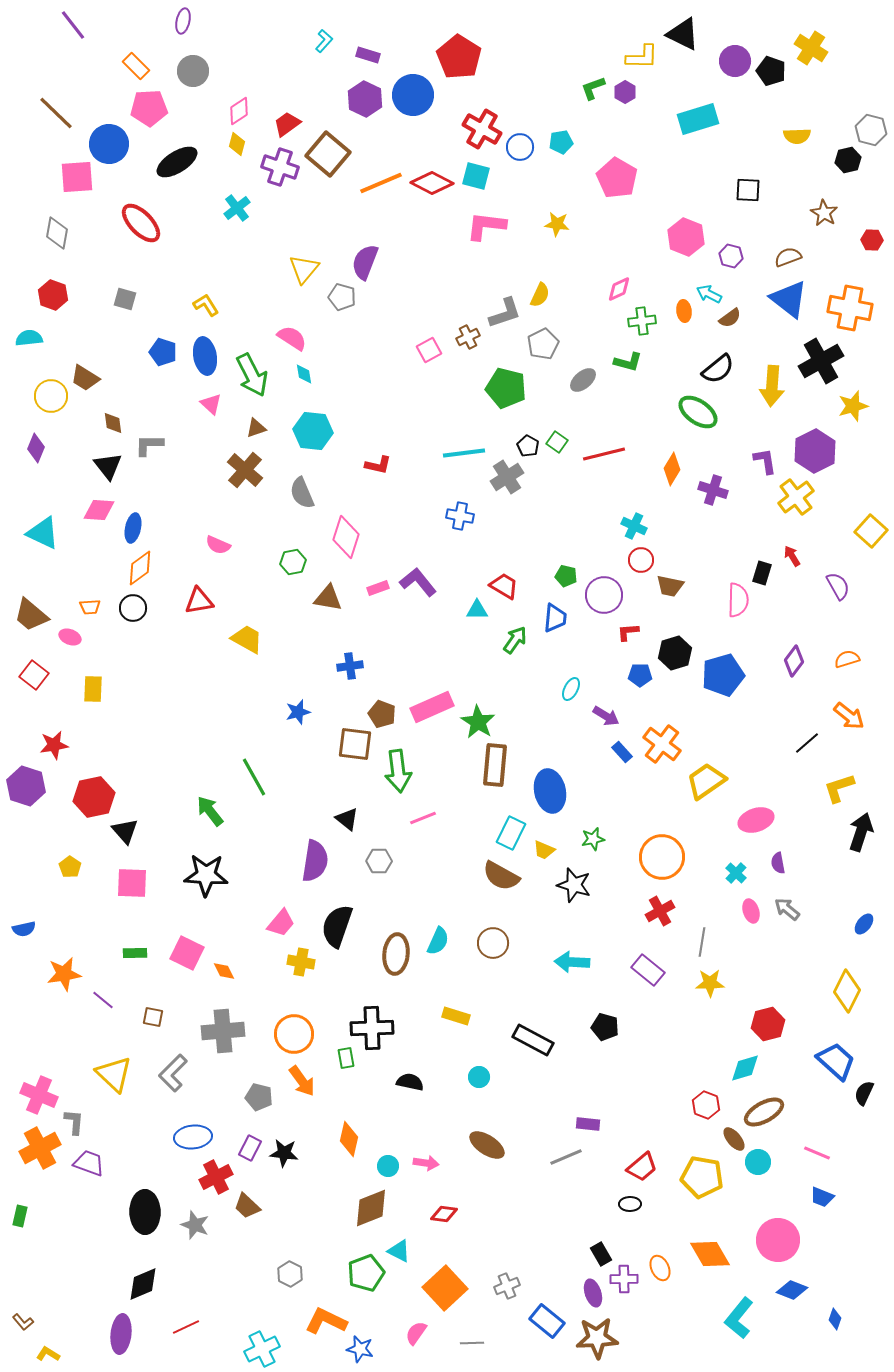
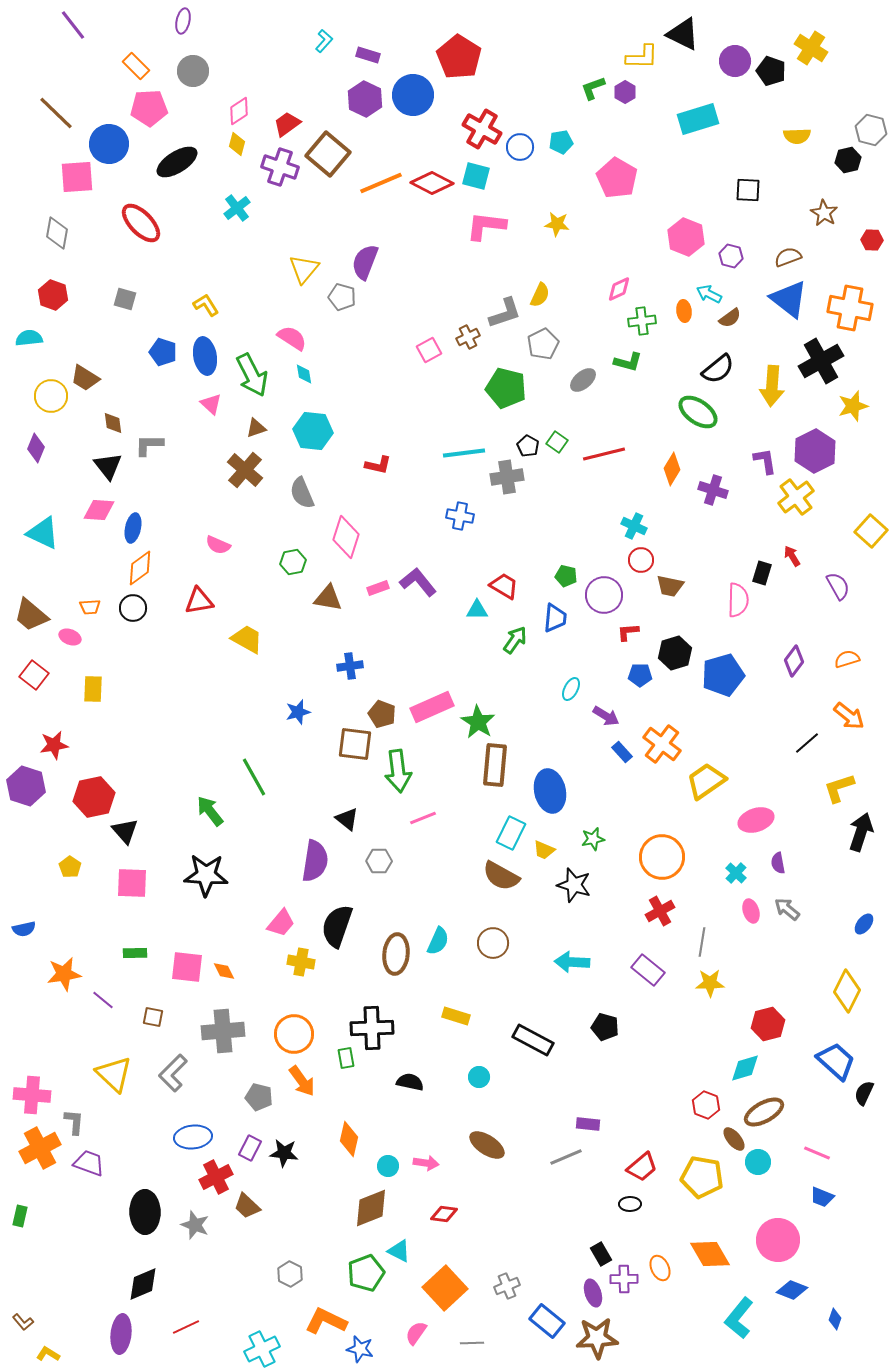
gray cross at (507, 477): rotated 24 degrees clockwise
pink square at (187, 953): moved 14 px down; rotated 20 degrees counterclockwise
pink cross at (39, 1095): moved 7 px left; rotated 18 degrees counterclockwise
